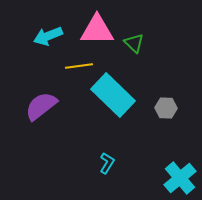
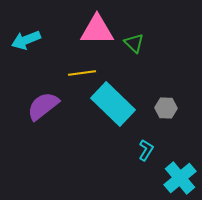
cyan arrow: moved 22 px left, 4 px down
yellow line: moved 3 px right, 7 px down
cyan rectangle: moved 9 px down
purple semicircle: moved 2 px right
cyan L-shape: moved 39 px right, 13 px up
